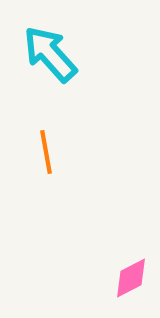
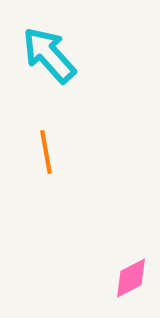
cyan arrow: moved 1 px left, 1 px down
